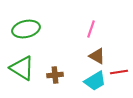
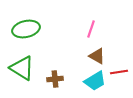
brown cross: moved 4 px down
